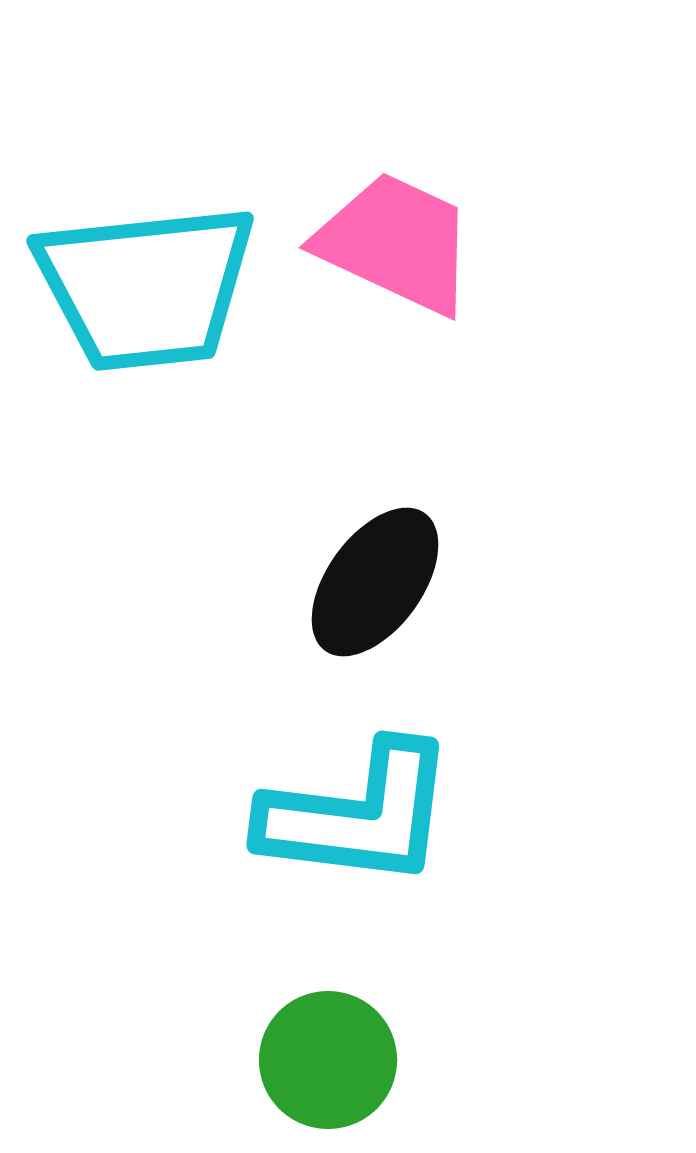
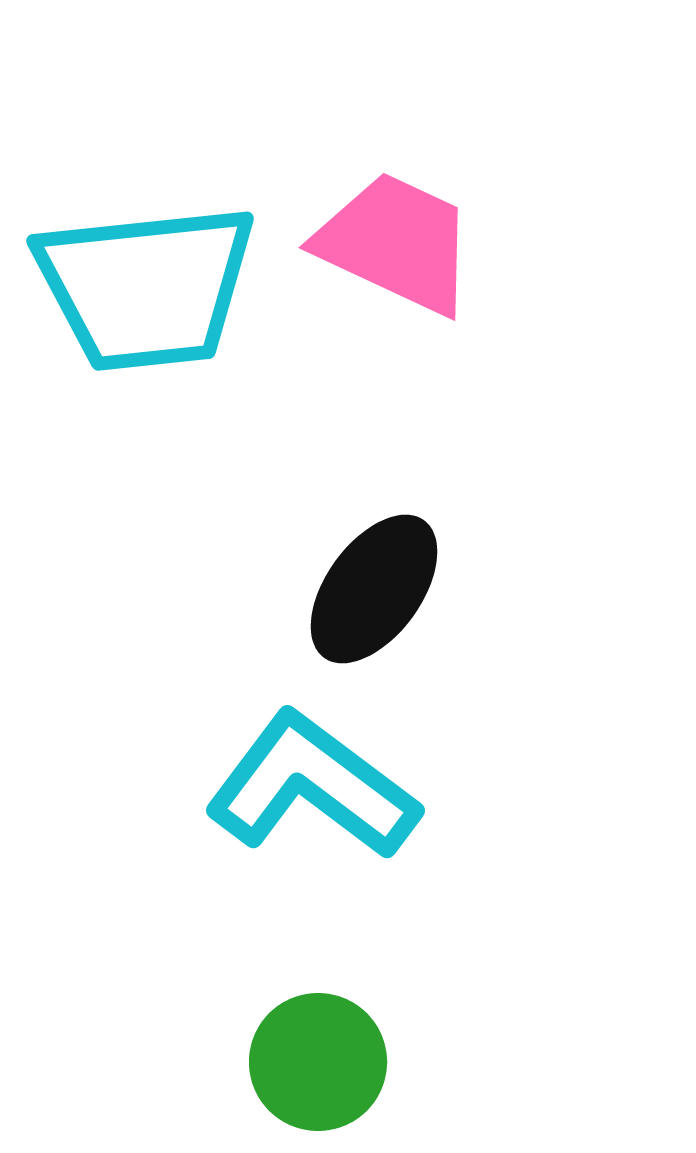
black ellipse: moved 1 px left, 7 px down
cyan L-shape: moved 46 px left, 29 px up; rotated 150 degrees counterclockwise
green circle: moved 10 px left, 2 px down
